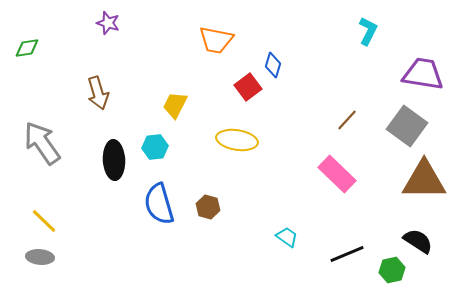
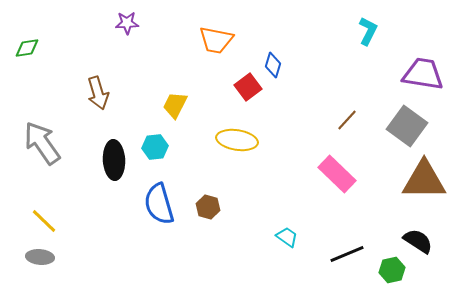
purple star: moved 19 px right; rotated 20 degrees counterclockwise
